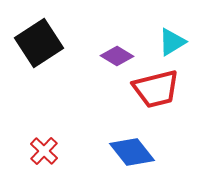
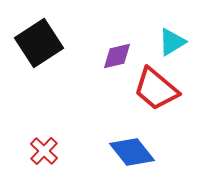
purple diamond: rotated 44 degrees counterclockwise
red trapezoid: rotated 54 degrees clockwise
